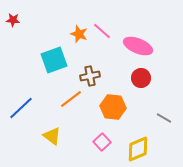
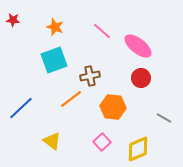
orange star: moved 24 px left, 7 px up
pink ellipse: rotated 16 degrees clockwise
yellow triangle: moved 5 px down
